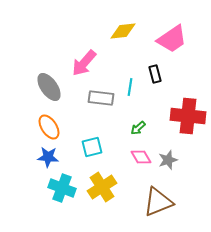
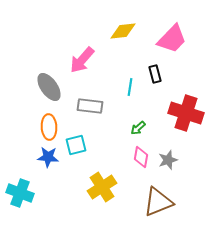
pink trapezoid: rotated 12 degrees counterclockwise
pink arrow: moved 2 px left, 3 px up
gray rectangle: moved 11 px left, 8 px down
red cross: moved 2 px left, 3 px up; rotated 12 degrees clockwise
orange ellipse: rotated 30 degrees clockwise
cyan square: moved 16 px left, 2 px up
pink diamond: rotated 40 degrees clockwise
cyan cross: moved 42 px left, 5 px down
